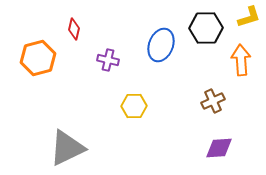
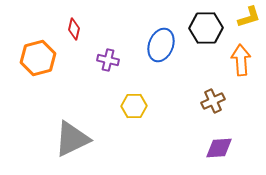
gray triangle: moved 5 px right, 9 px up
